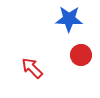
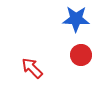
blue star: moved 7 px right
